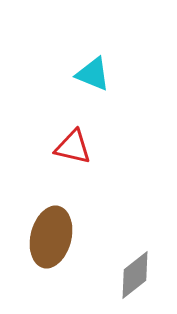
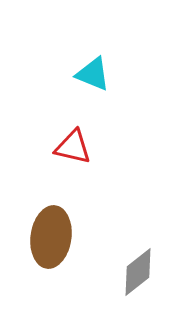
brown ellipse: rotated 6 degrees counterclockwise
gray diamond: moved 3 px right, 3 px up
